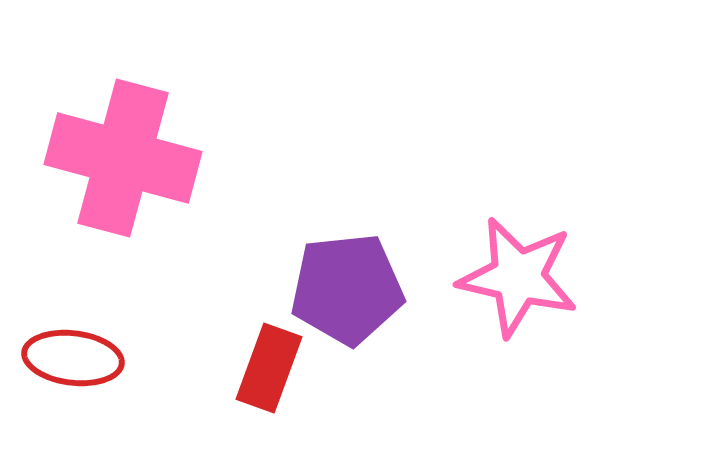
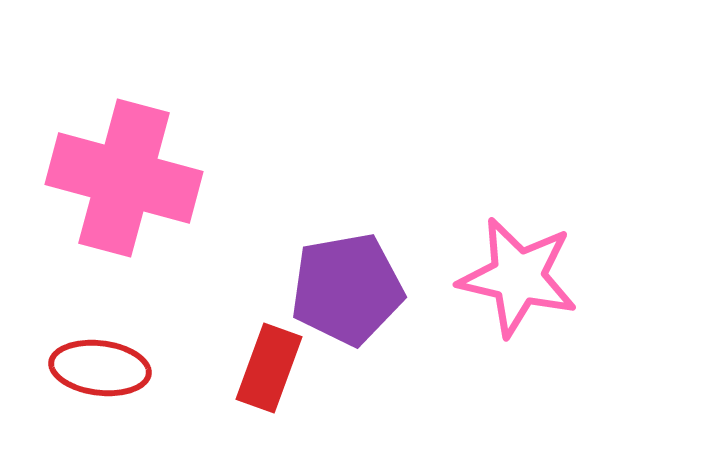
pink cross: moved 1 px right, 20 px down
purple pentagon: rotated 4 degrees counterclockwise
red ellipse: moved 27 px right, 10 px down
